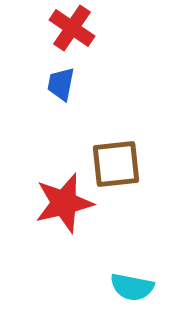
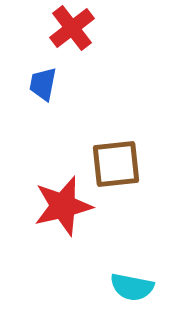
red cross: rotated 18 degrees clockwise
blue trapezoid: moved 18 px left
red star: moved 1 px left, 3 px down
